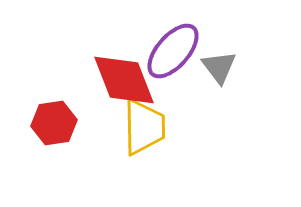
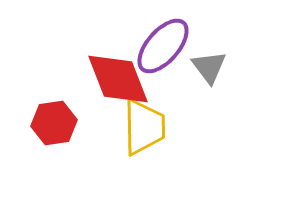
purple ellipse: moved 10 px left, 5 px up
gray triangle: moved 10 px left
red diamond: moved 6 px left, 1 px up
